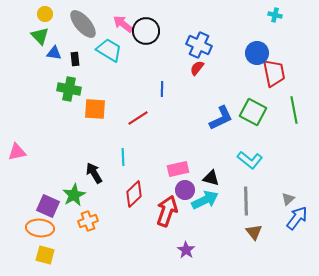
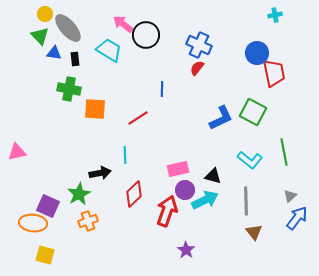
cyan cross: rotated 24 degrees counterclockwise
gray ellipse: moved 15 px left, 4 px down
black circle: moved 4 px down
green line: moved 10 px left, 42 px down
cyan line: moved 2 px right, 2 px up
black arrow: moved 6 px right; rotated 110 degrees clockwise
black triangle: moved 2 px right, 2 px up
green star: moved 5 px right, 1 px up
gray triangle: moved 2 px right, 3 px up
orange ellipse: moved 7 px left, 5 px up
